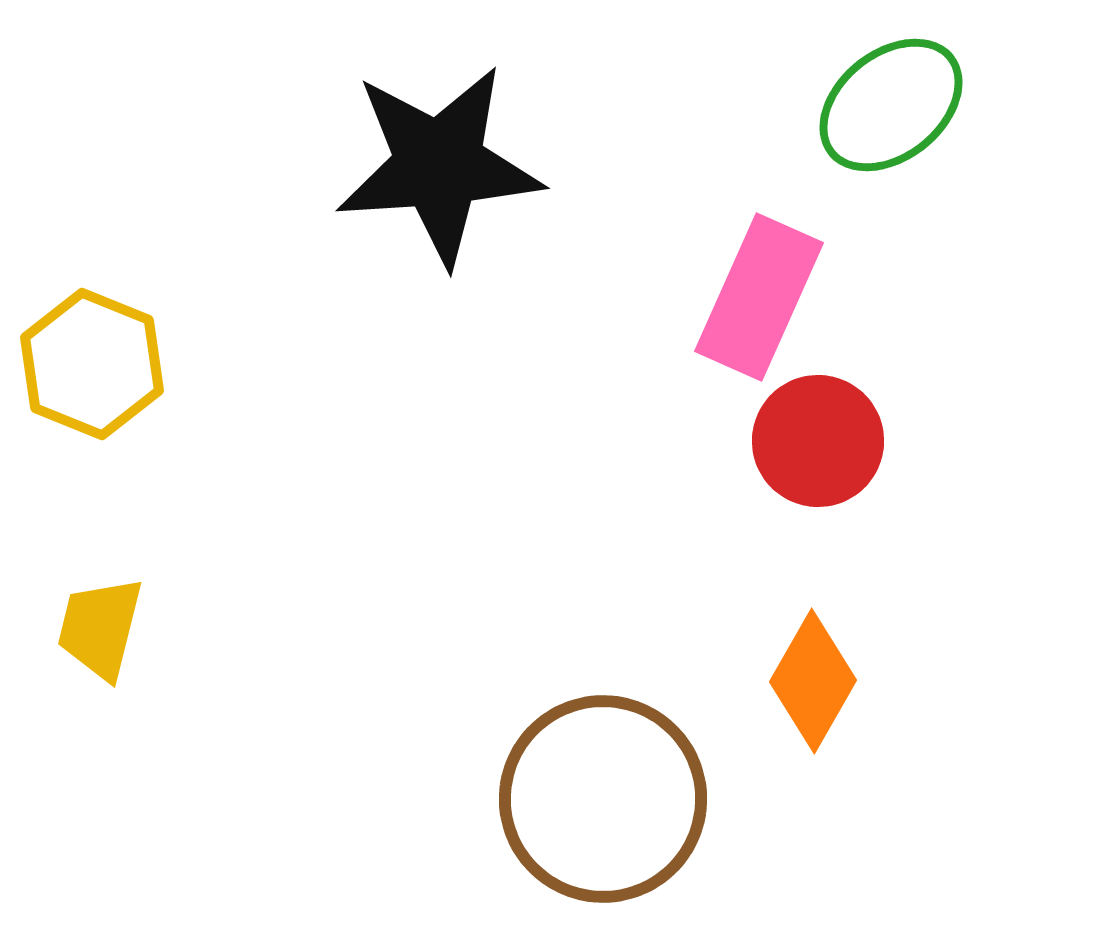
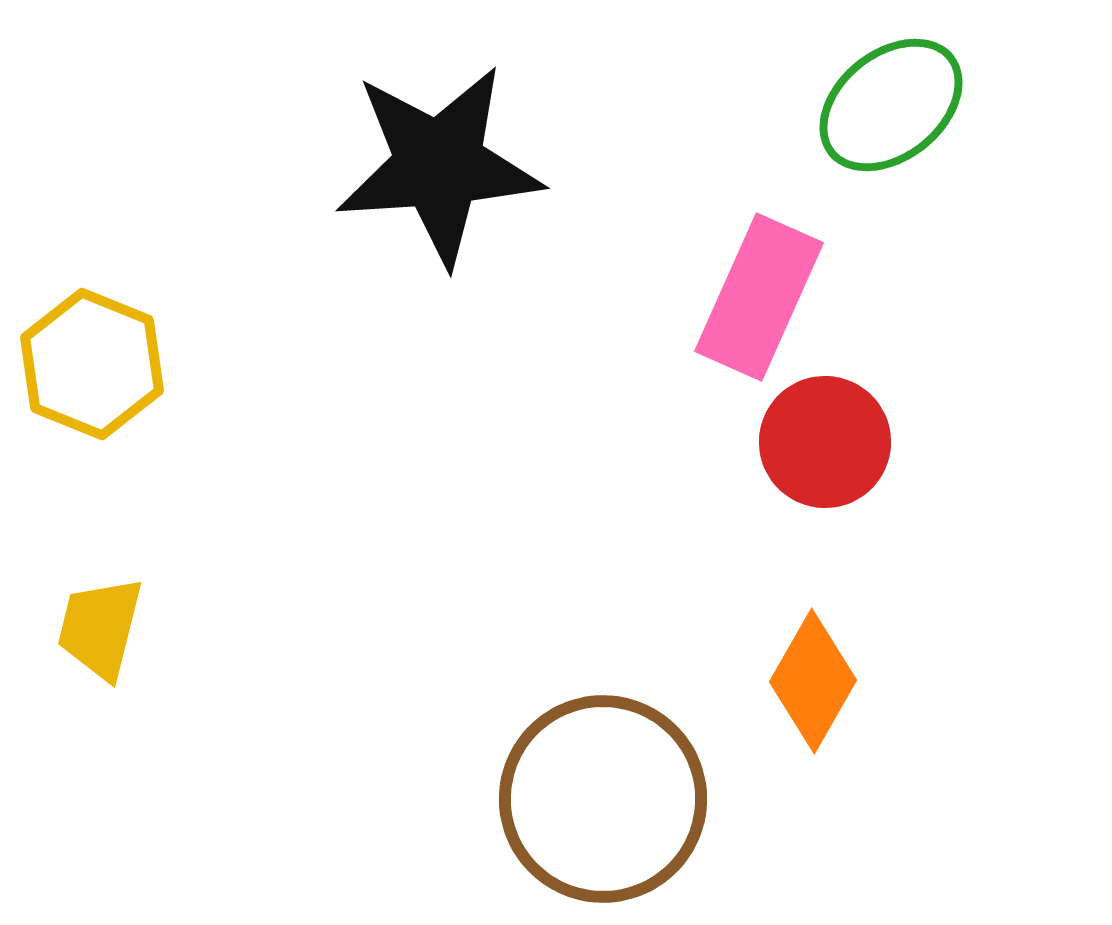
red circle: moved 7 px right, 1 px down
